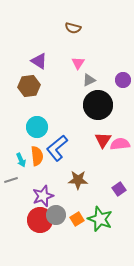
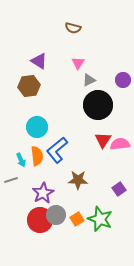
blue L-shape: moved 2 px down
purple star: moved 3 px up; rotated 10 degrees counterclockwise
